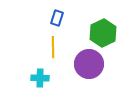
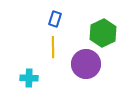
blue rectangle: moved 2 px left, 1 px down
purple circle: moved 3 px left
cyan cross: moved 11 px left
